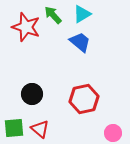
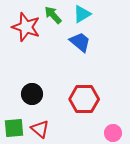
red hexagon: rotated 12 degrees clockwise
